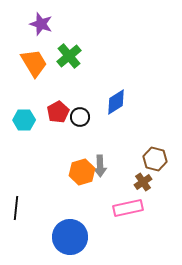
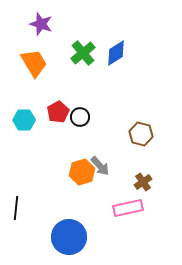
green cross: moved 14 px right, 3 px up
blue diamond: moved 49 px up
brown hexagon: moved 14 px left, 25 px up
gray arrow: rotated 40 degrees counterclockwise
blue circle: moved 1 px left
